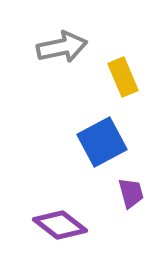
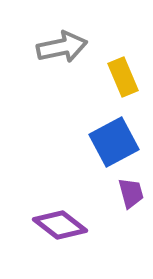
blue square: moved 12 px right
